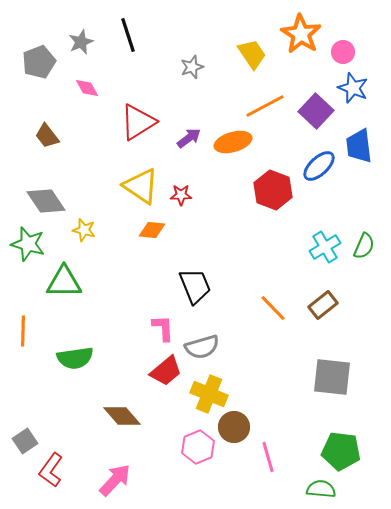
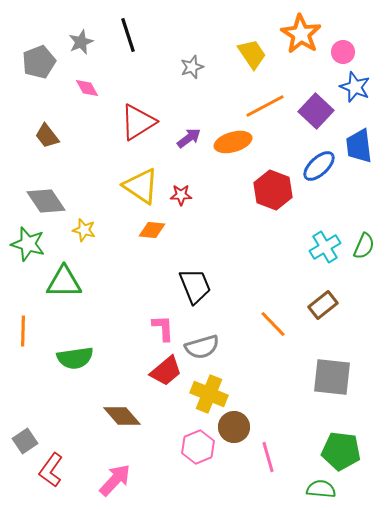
blue star at (353, 88): moved 2 px right, 1 px up
orange line at (273, 308): moved 16 px down
